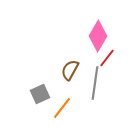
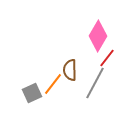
brown semicircle: rotated 30 degrees counterclockwise
gray line: rotated 20 degrees clockwise
gray square: moved 8 px left, 1 px up
orange line: moved 9 px left, 24 px up
